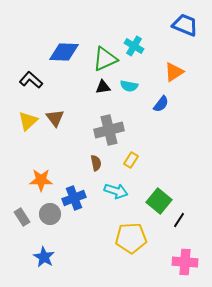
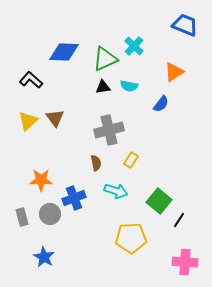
cyan cross: rotated 12 degrees clockwise
gray rectangle: rotated 18 degrees clockwise
